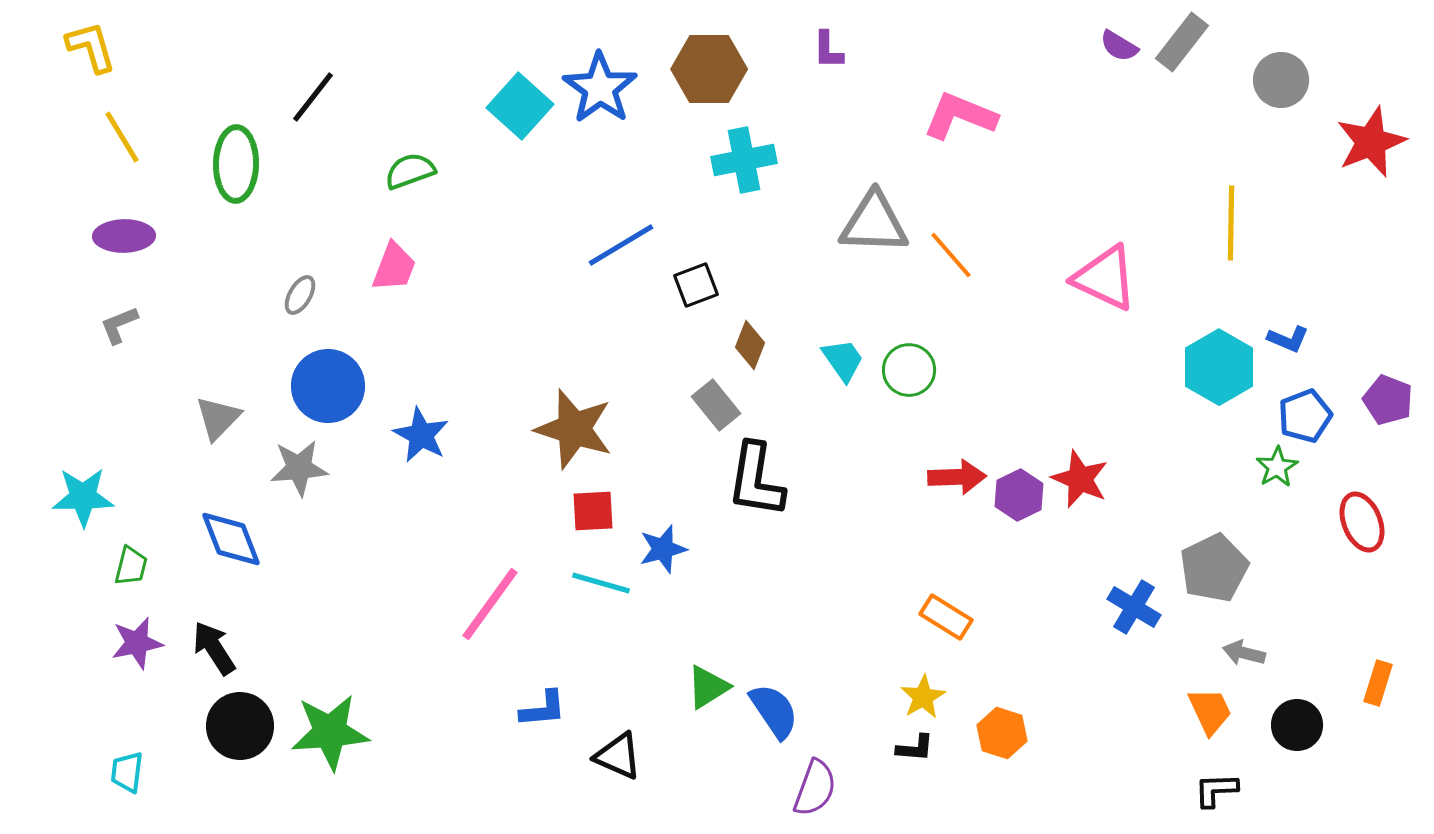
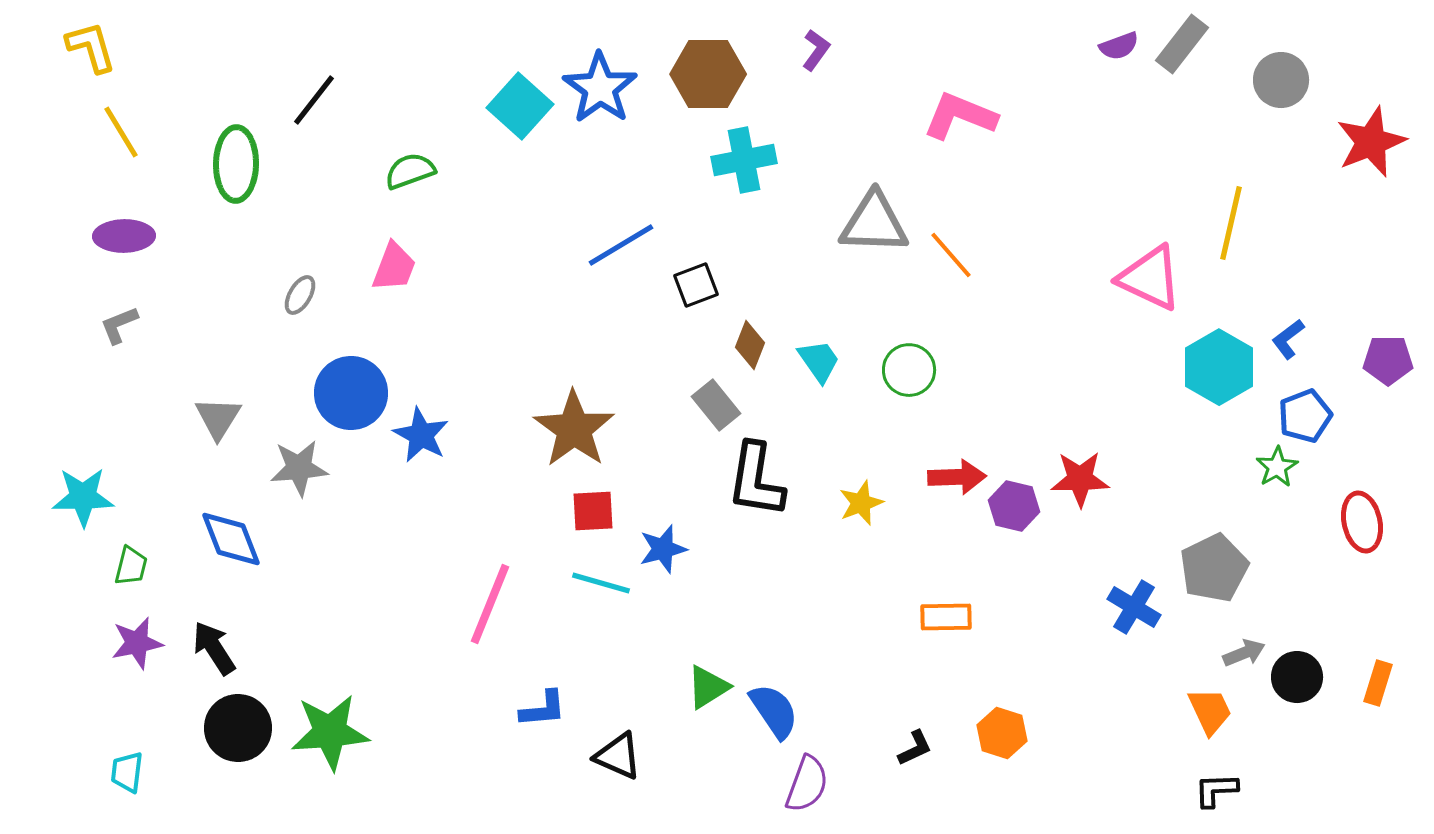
gray rectangle at (1182, 42): moved 2 px down
purple semicircle at (1119, 46): rotated 51 degrees counterclockwise
purple L-shape at (828, 50): moved 12 px left; rotated 144 degrees counterclockwise
brown hexagon at (709, 69): moved 1 px left, 5 px down
black line at (313, 97): moved 1 px right, 3 px down
yellow line at (122, 137): moved 1 px left, 5 px up
yellow line at (1231, 223): rotated 12 degrees clockwise
pink triangle at (1105, 278): moved 45 px right
blue L-shape at (1288, 339): rotated 120 degrees clockwise
cyan trapezoid at (843, 360): moved 24 px left, 1 px down
blue circle at (328, 386): moved 23 px right, 7 px down
purple pentagon at (1388, 400): moved 40 px up; rotated 21 degrees counterclockwise
gray triangle at (218, 418): rotated 12 degrees counterclockwise
brown star at (574, 429): rotated 18 degrees clockwise
red star at (1080, 479): rotated 24 degrees counterclockwise
purple hexagon at (1019, 495): moved 5 px left, 11 px down; rotated 21 degrees counterclockwise
red ellipse at (1362, 522): rotated 10 degrees clockwise
pink line at (490, 604): rotated 14 degrees counterclockwise
orange rectangle at (946, 617): rotated 33 degrees counterclockwise
gray arrow at (1244, 653): rotated 144 degrees clockwise
yellow star at (923, 697): moved 62 px left, 194 px up; rotated 9 degrees clockwise
black circle at (1297, 725): moved 48 px up
black circle at (240, 726): moved 2 px left, 2 px down
black L-shape at (915, 748): rotated 30 degrees counterclockwise
purple semicircle at (815, 788): moved 8 px left, 4 px up
